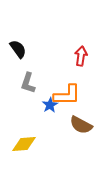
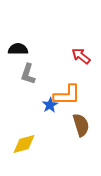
black semicircle: rotated 54 degrees counterclockwise
red arrow: rotated 60 degrees counterclockwise
gray L-shape: moved 9 px up
brown semicircle: rotated 135 degrees counterclockwise
yellow diamond: rotated 10 degrees counterclockwise
